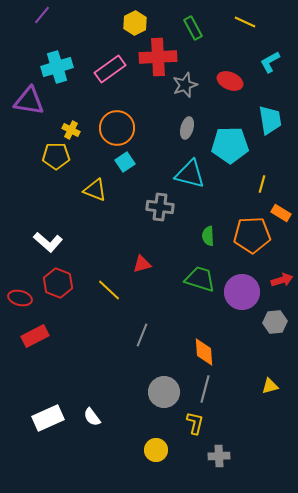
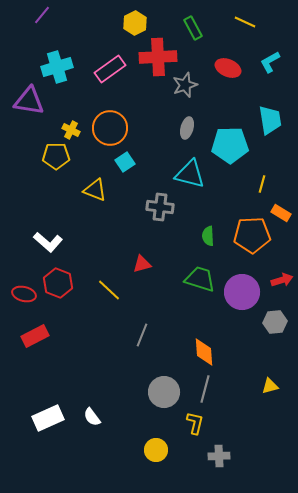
red ellipse at (230, 81): moved 2 px left, 13 px up
orange circle at (117, 128): moved 7 px left
red ellipse at (20, 298): moved 4 px right, 4 px up
